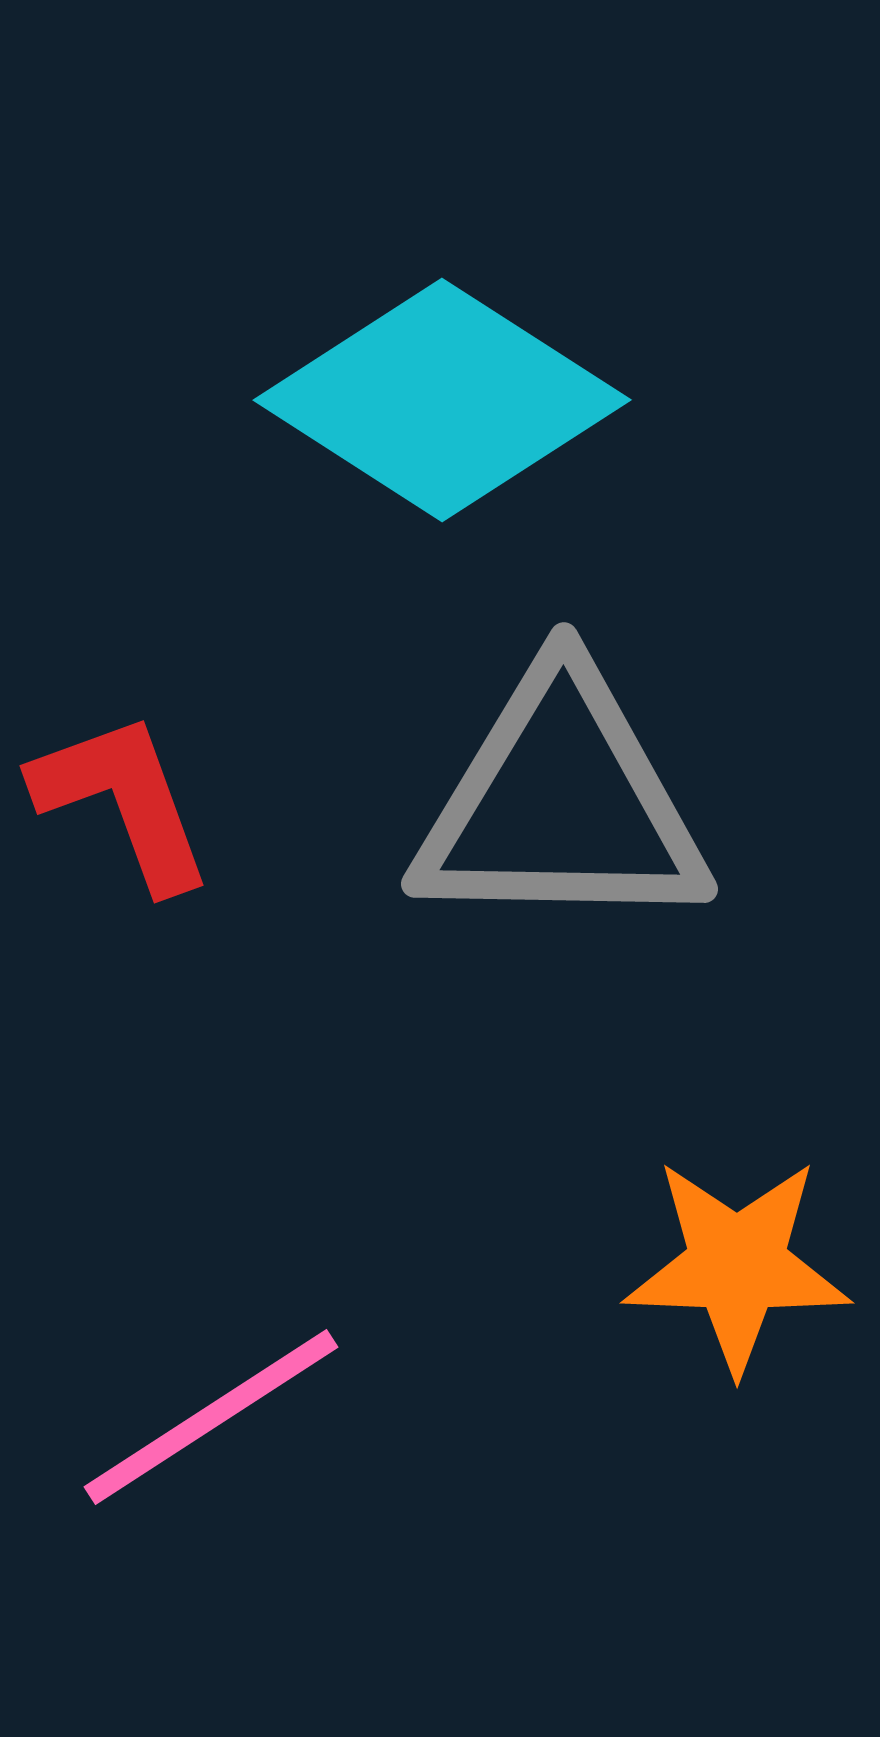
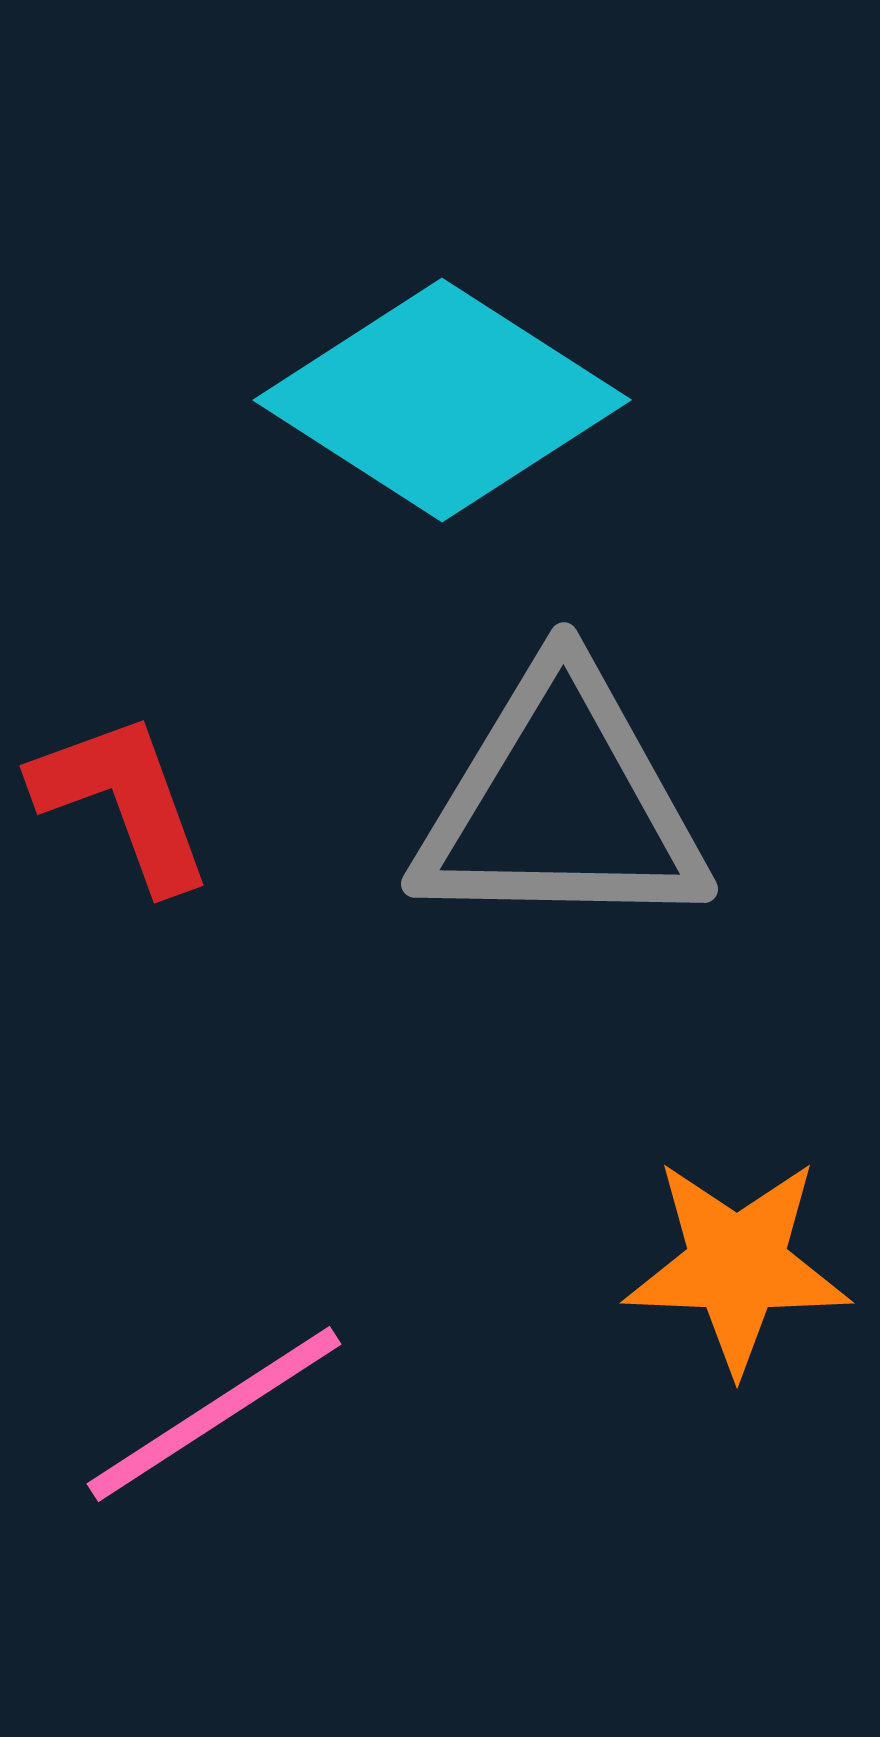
pink line: moved 3 px right, 3 px up
